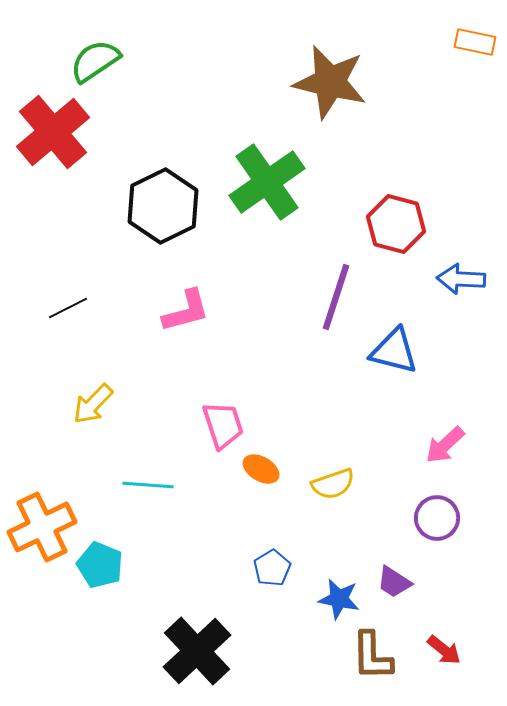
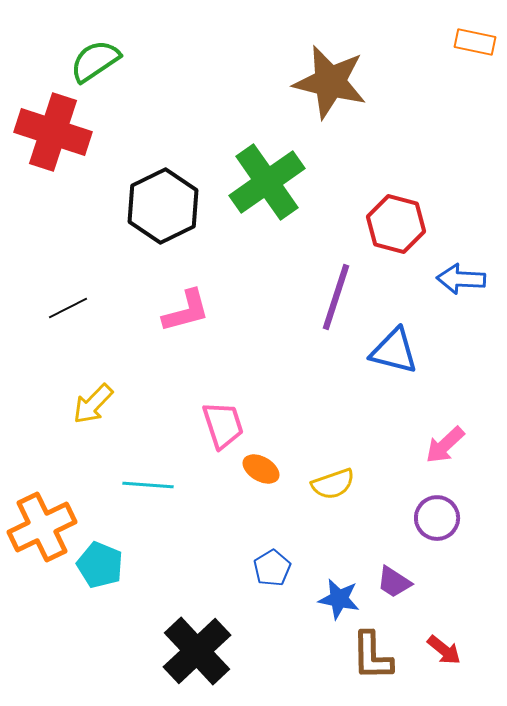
red cross: rotated 32 degrees counterclockwise
